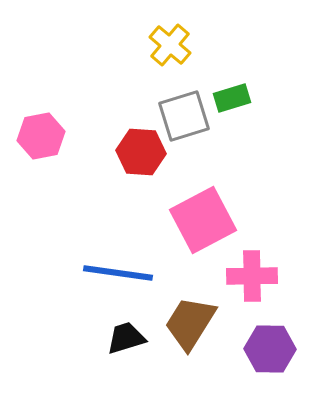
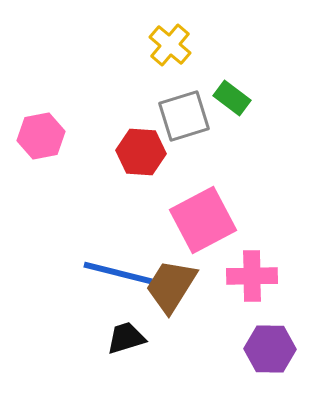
green rectangle: rotated 54 degrees clockwise
blue line: rotated 6 degrees clockwise
brown trapezoid: moved 19 px left, 37 px up
